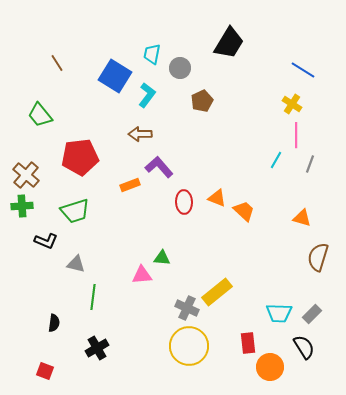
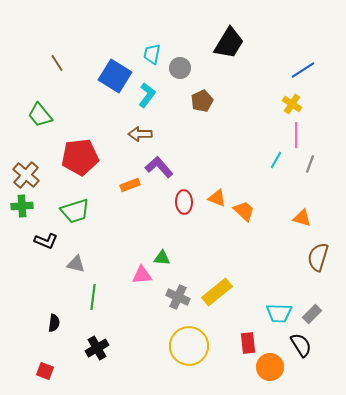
blue line at (303, 70): rotated 65 degrees counterclockwise
gray cross at (187, 308): moved 9 px left, 11 px up
black semicircle at (304, 347): moved 3 px left, 2 px up
